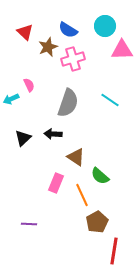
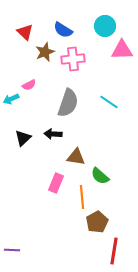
blue semicircle: moved 5 px left
brown star: moved 3 px left, 5 px down
pink cross: rotated 10 degrees clockwise
pink semicircle: rotated 88 degrees clockwise
cyan line: moved 1 px left, 2 px down
brown triangle: rotated 24 degrees counterclockwise
orange line: moved 2 px down; rotated 20 degrees clockwise
purple line: moved 17 px left, 26 px down
